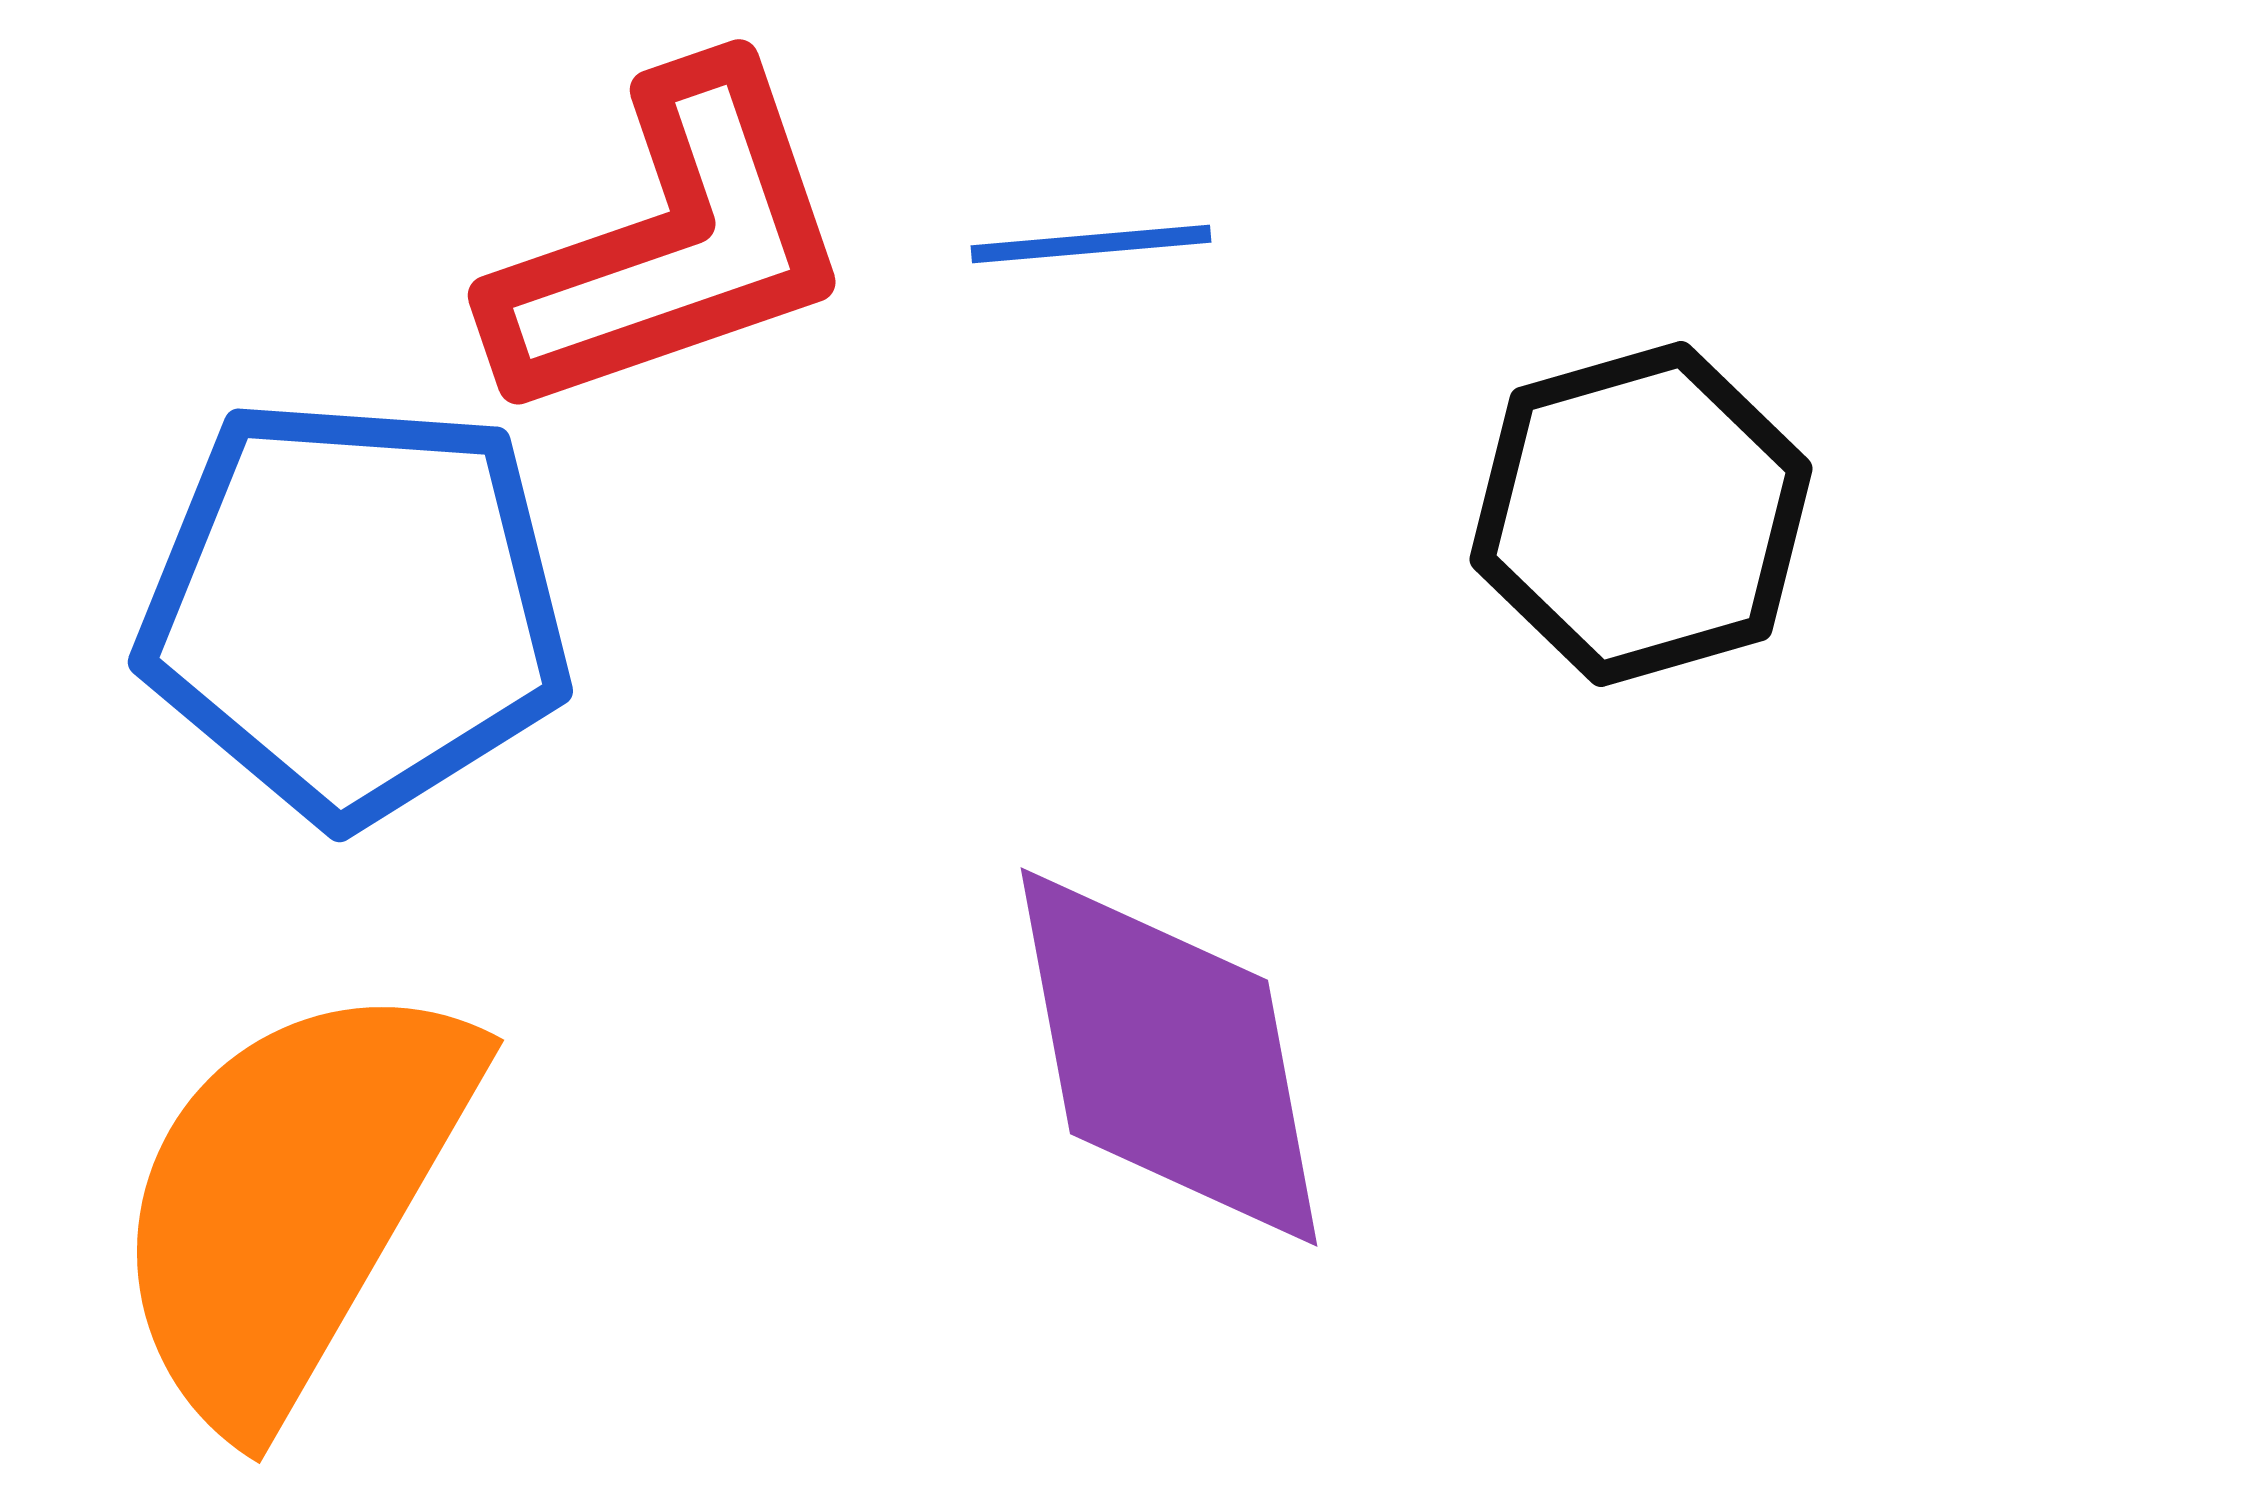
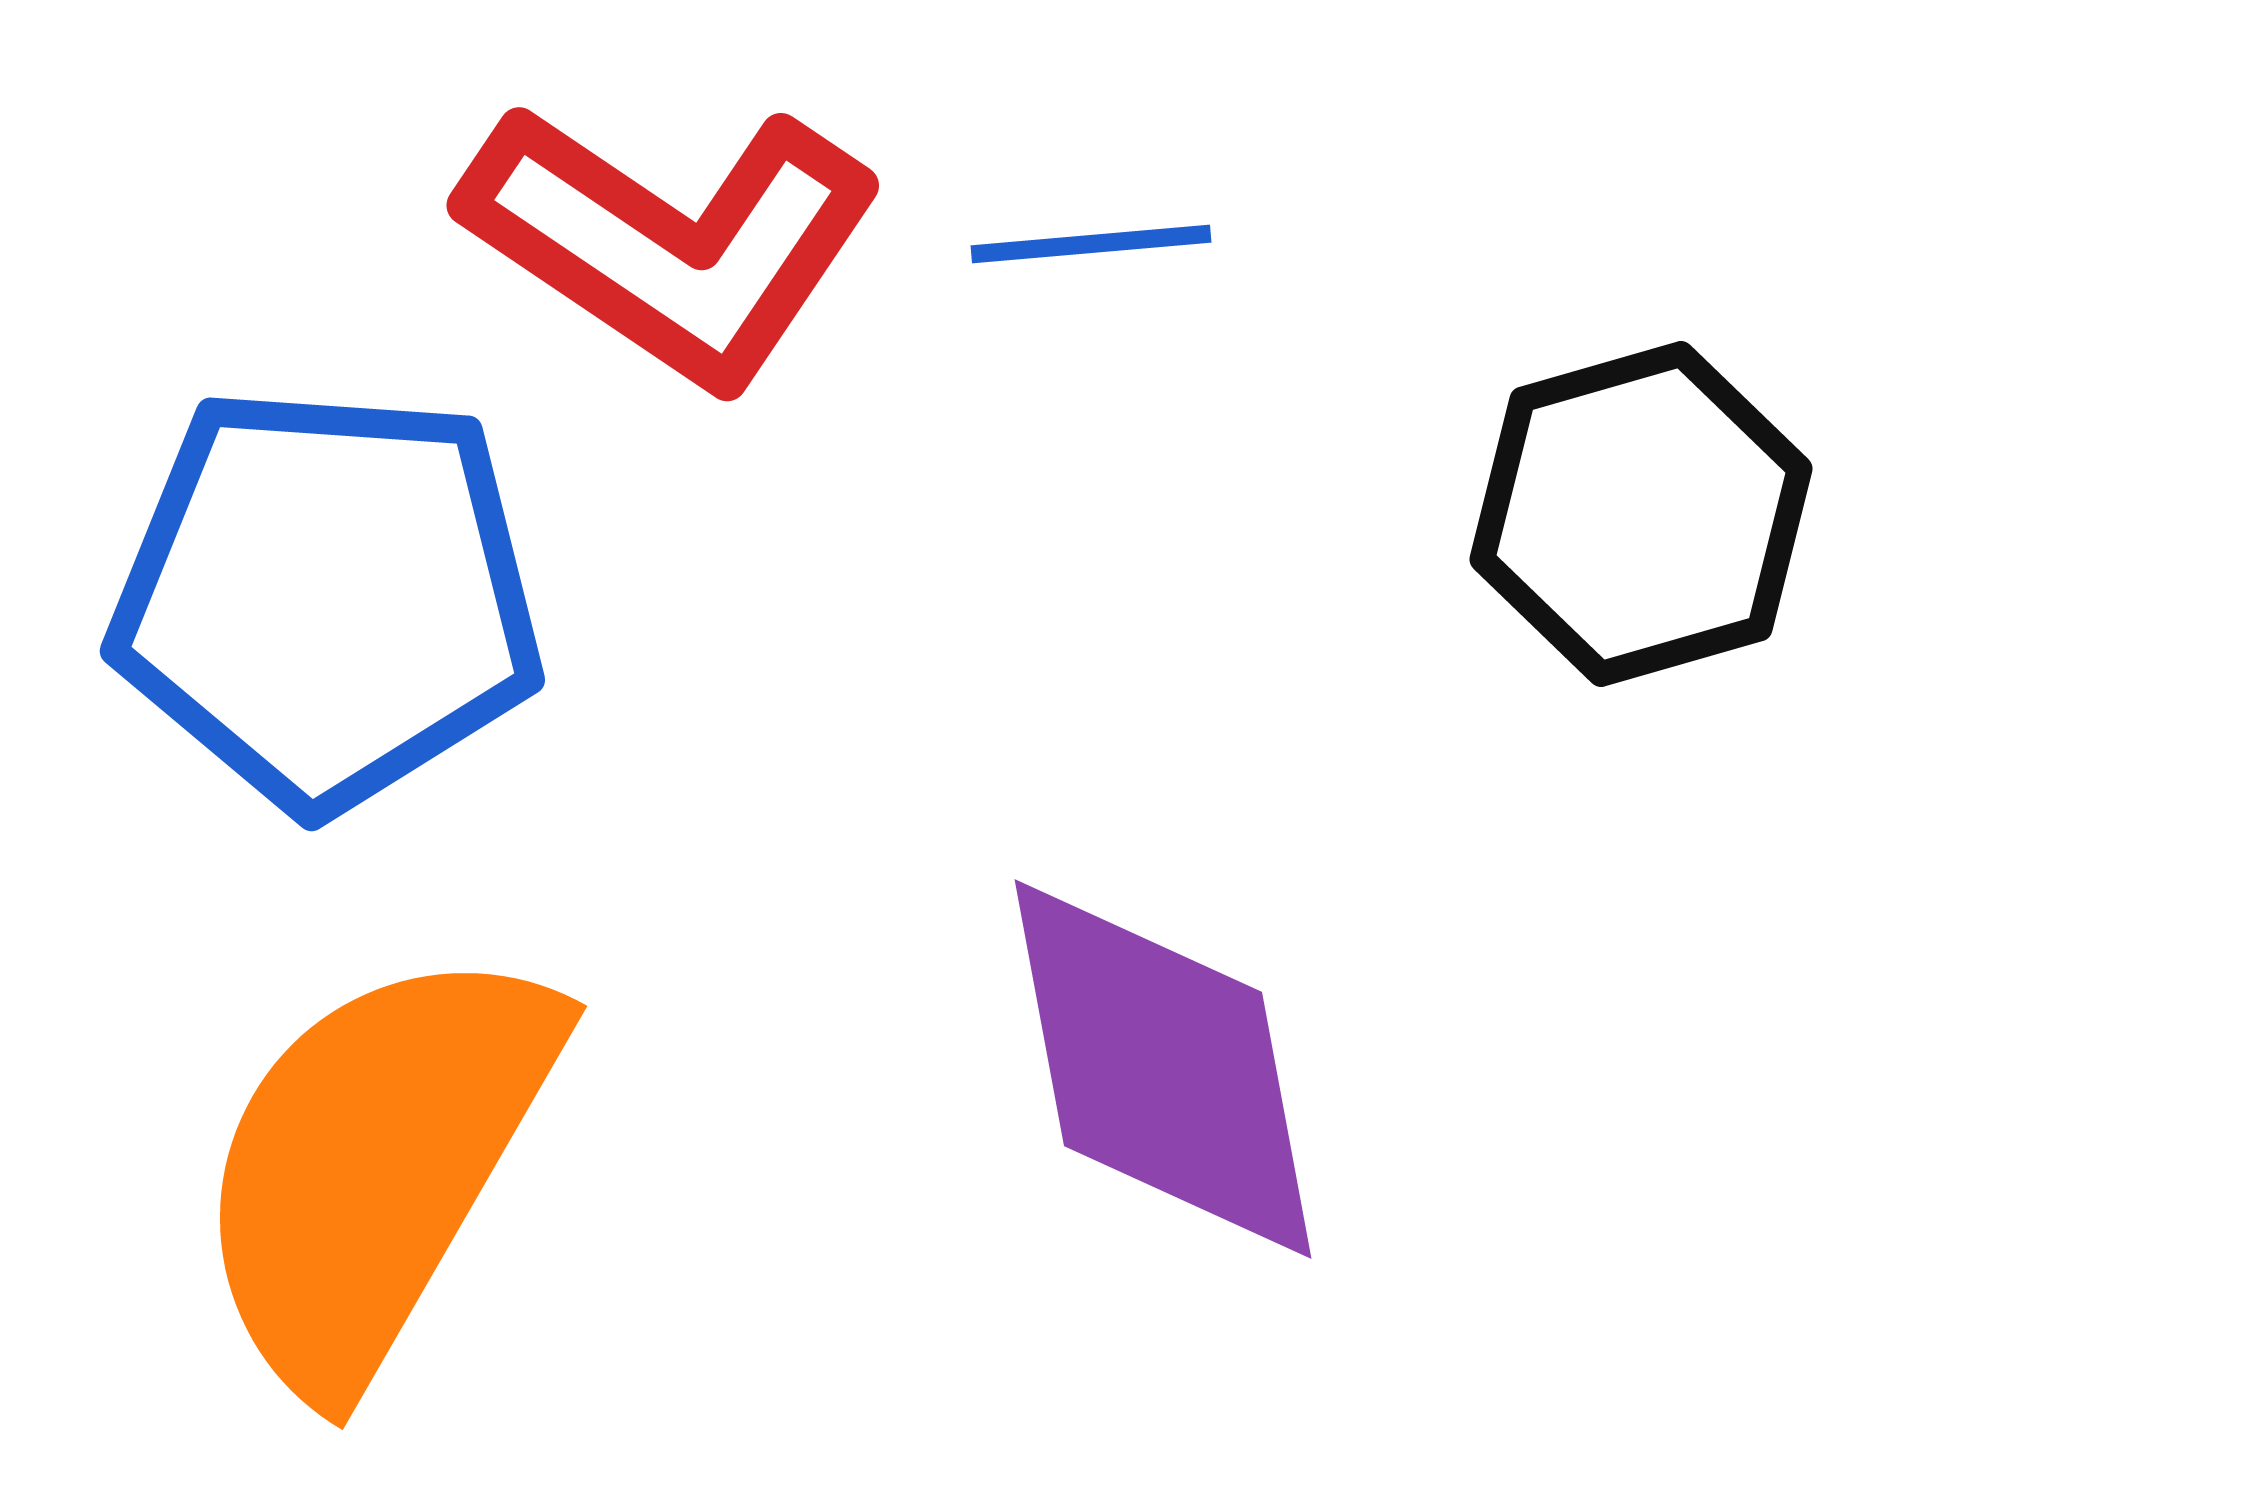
red L-shape: rotated 53 degrees clockwise
blue pentagon: moved 28 px left, 11 px up
purple diamond: moved 6 px left, 12 px down
orange semicircle: moved 83 px right, 34 px up
